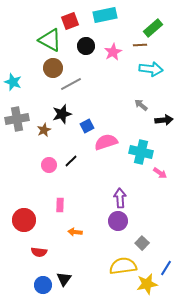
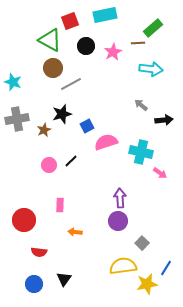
brown line: moved 2 px left, 2 px up
blue circle: moved 9 px left, 1 px up
